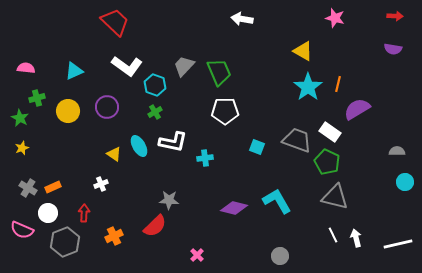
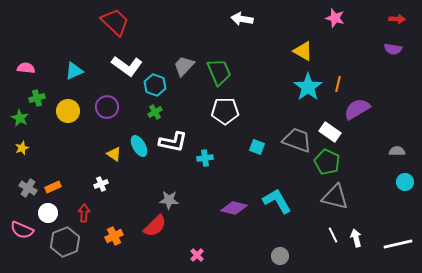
red arrow at (395, 16): moved 2 px right, 3 px down
